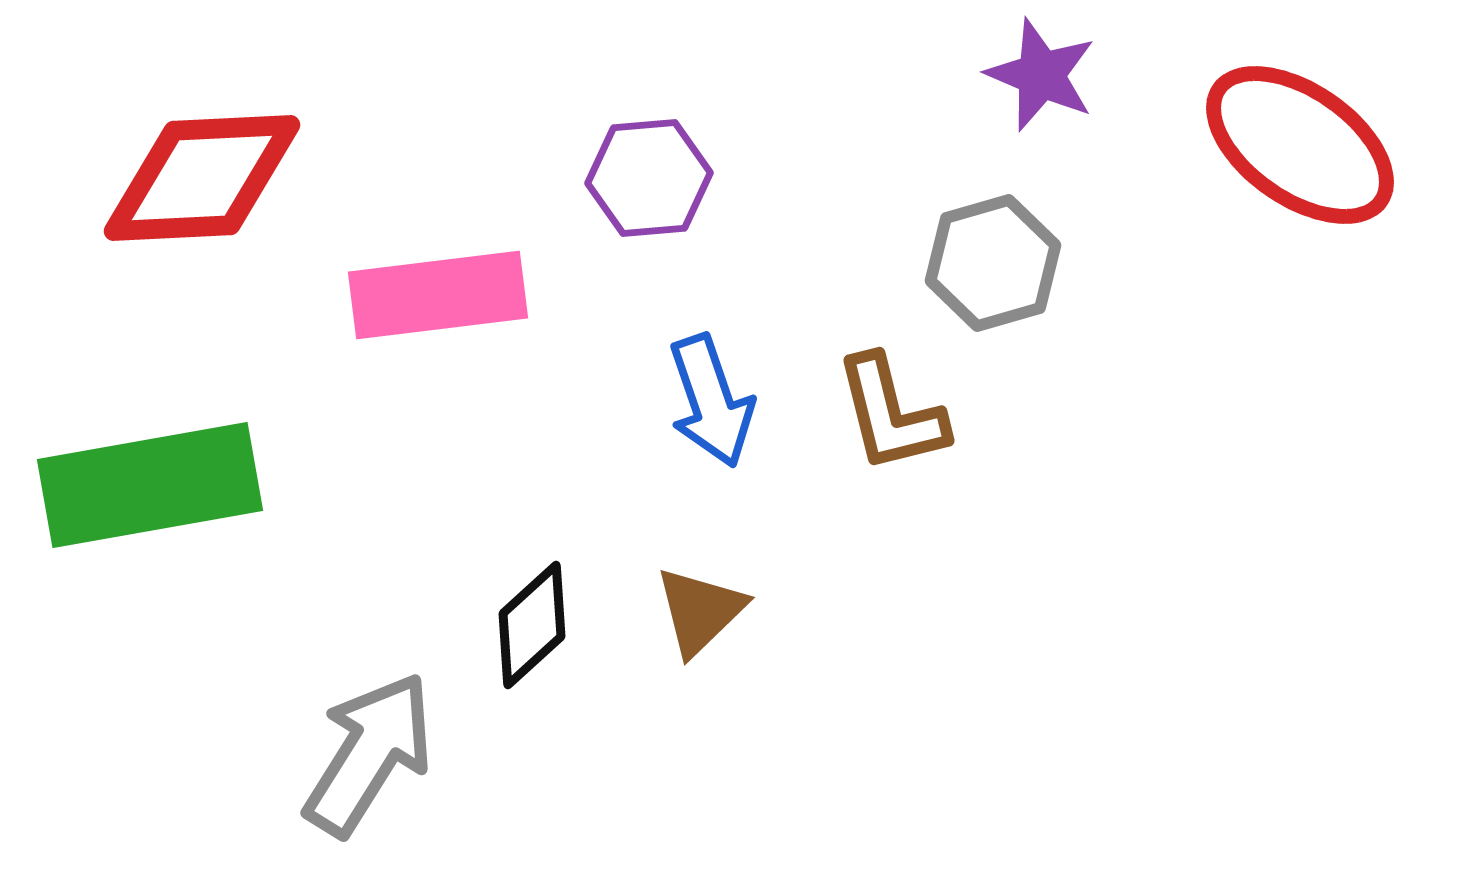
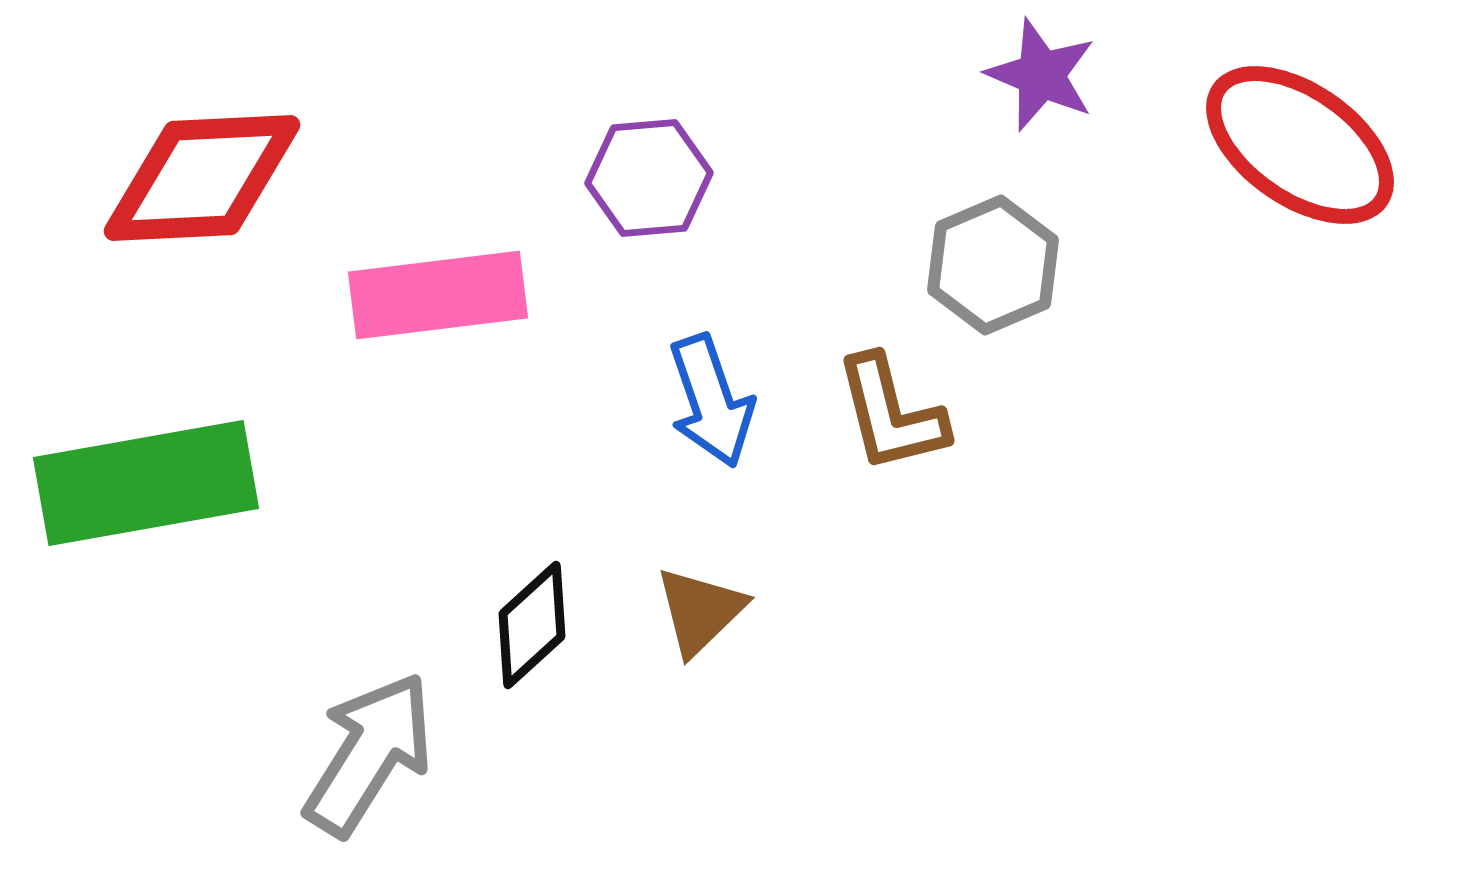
gray hexagon: moved 2 px down; rotated 7 degrees counterclockwise
green rectangle: moved 4 px left, 2 px up
